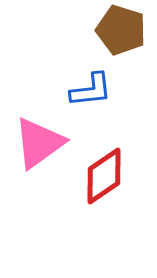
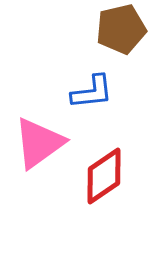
brown pentagon: moved 1 px up; rotated 30 degrees counterclockwise
blue L-shape: moved 1 px right, 2 px down
